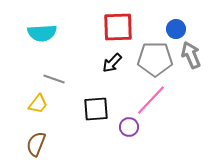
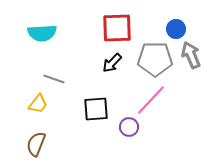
red square: moved 1 px left, 1 px down
